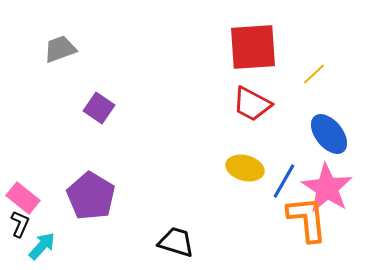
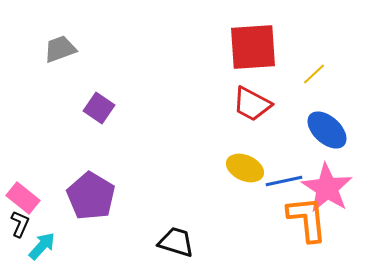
blue ellipse: moved 2 px left, 4 px up; rotated 9 degrees counterclockwise
yellow ellipse: rotated 9 degrees clockwise
blue line: rotated 48 degrees clockwise
